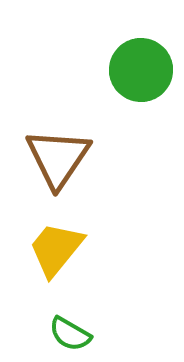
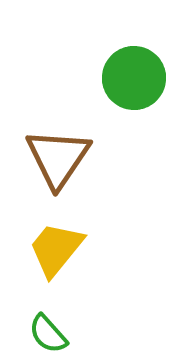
green circle: moved 7 px left, 8 px down
green semicircle: moved 22 px left; rotated 18 degrees clockwise
